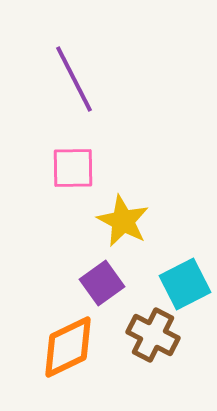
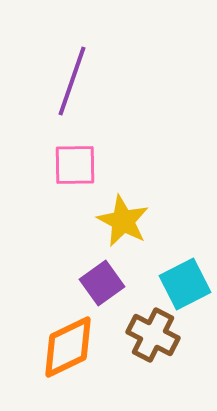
purple line: moved 2 px left, 2 px down; rotated 46 degrees clockwise
pink square: moved 2 px right, 3 px up
